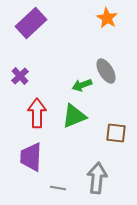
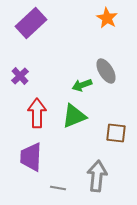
gray arrow: moved 2 px up
